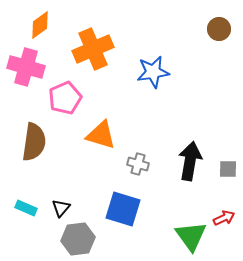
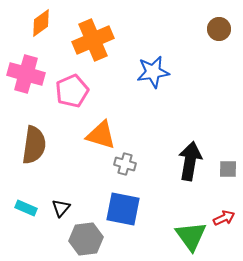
orange diamond: moved 1 px right, 2 px up
orange cross: moved 9 px up
pink cross: moved 7 px down
pink pentagon: moved 7 px right, 7 px up
brown semicircle: moved 3 px down
gray cross: moved 13 px left
blue square: rotated 6 degrees counterclockwise
gray hexagon: moved 8 px right
